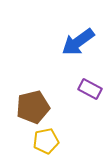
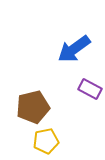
blue arrow: moved 4 px left, 7 px down
